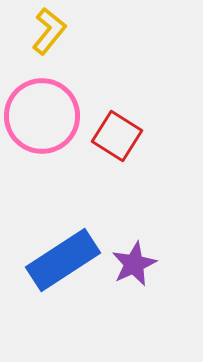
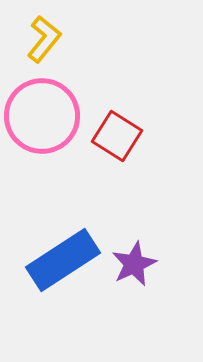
yellow L-shape: moved 5 px left, 8 px down
